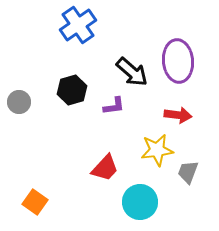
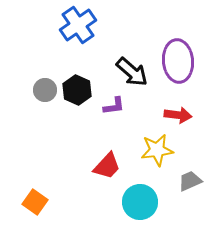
black hexagon: moved 5 px right; rotated 20 degrees counterclockwise
gray circle: moved 26 px right, 12 px up
red trapezoid: moved 2 px right, 2 px up
gray trapezoid: moved 2 px right, 9 px down; rotated 45 degrees clockwise
